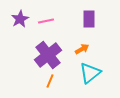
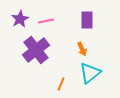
purple rectangle: moved 2 px left, 1 px down
orange arrow: rotated 96 degrees clockwise
purple cross: moved 12 px left, 5 px up
orange line: moved 11 px right, 3 px down
